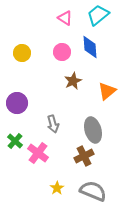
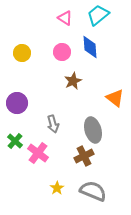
orange triangle: moved 8 px right, 7 px down; rotated 42 degrees counterclockwise
